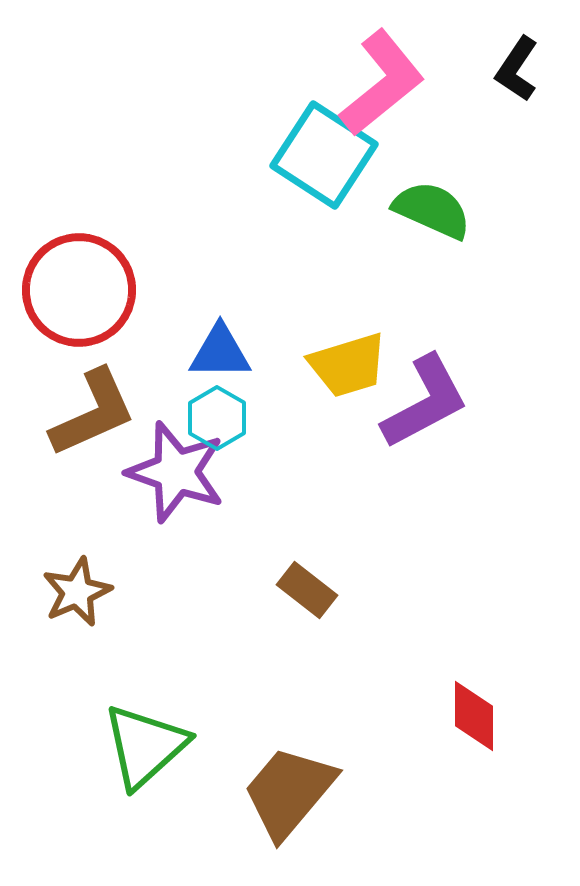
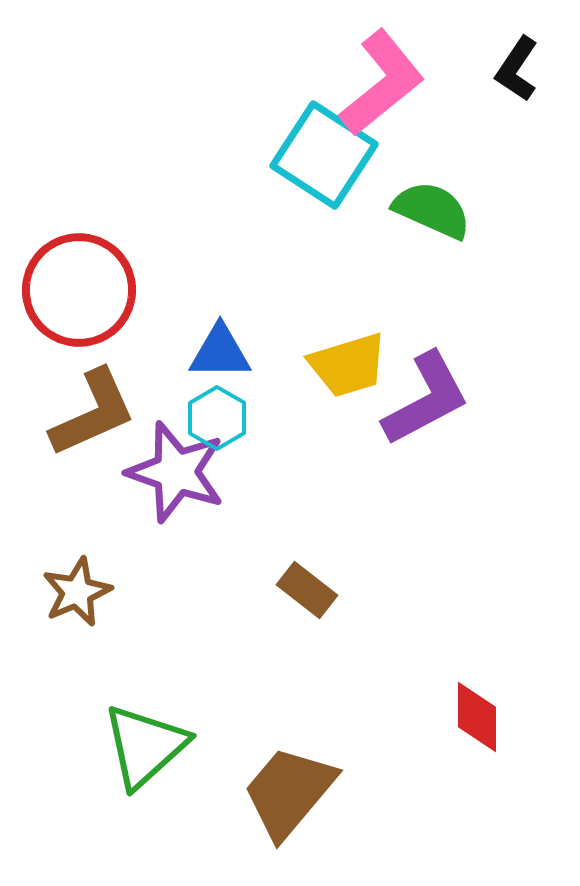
purple L-shape: moved 1 px right, 3 px up
red diamond: moved 3 px right, 1 px down
